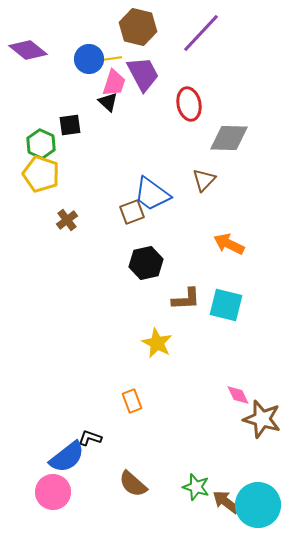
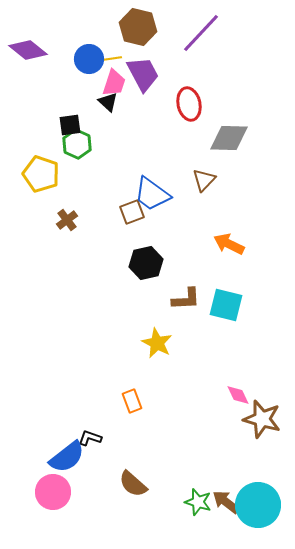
green hexagon: moved 36 px right
green star: moved 2 px right, 15 px down
